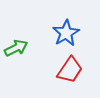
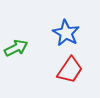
blue star: rotated 12 degrees counterclockwise
